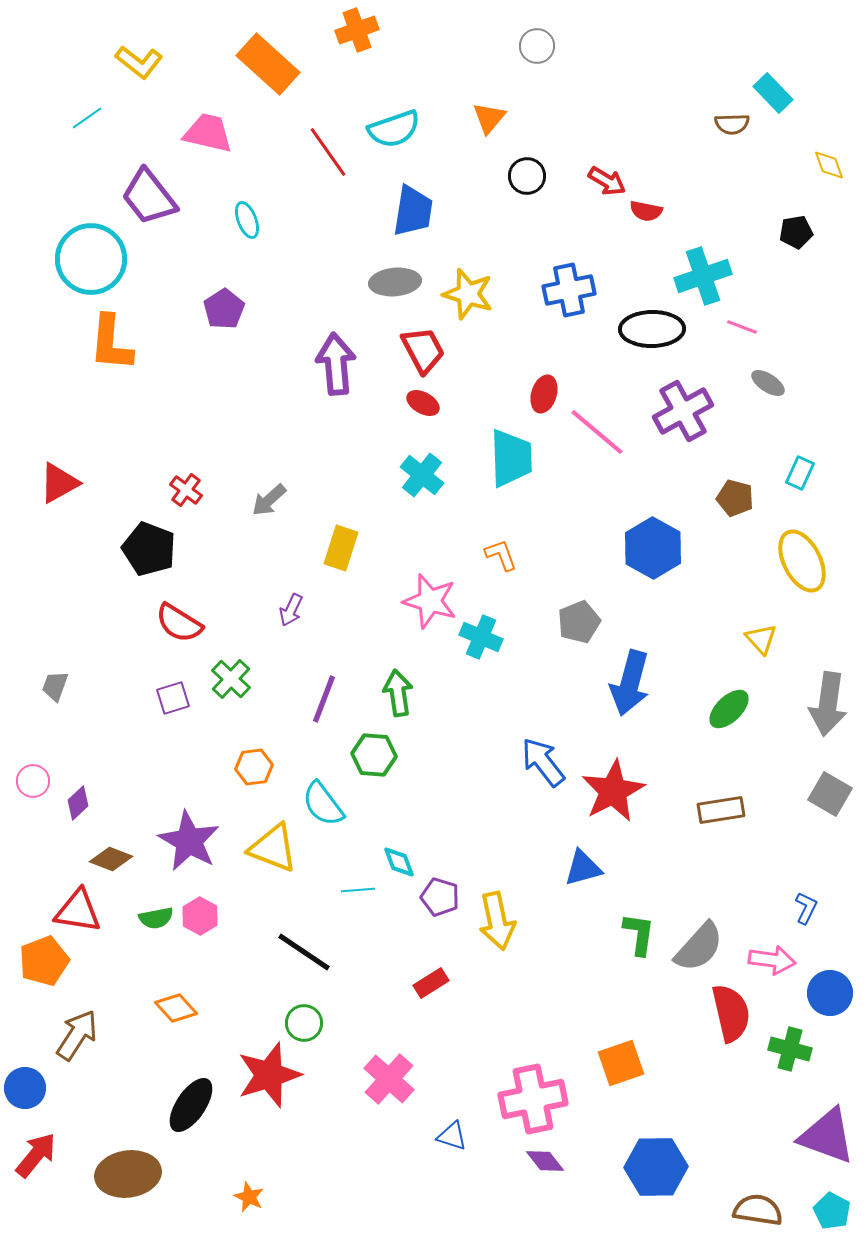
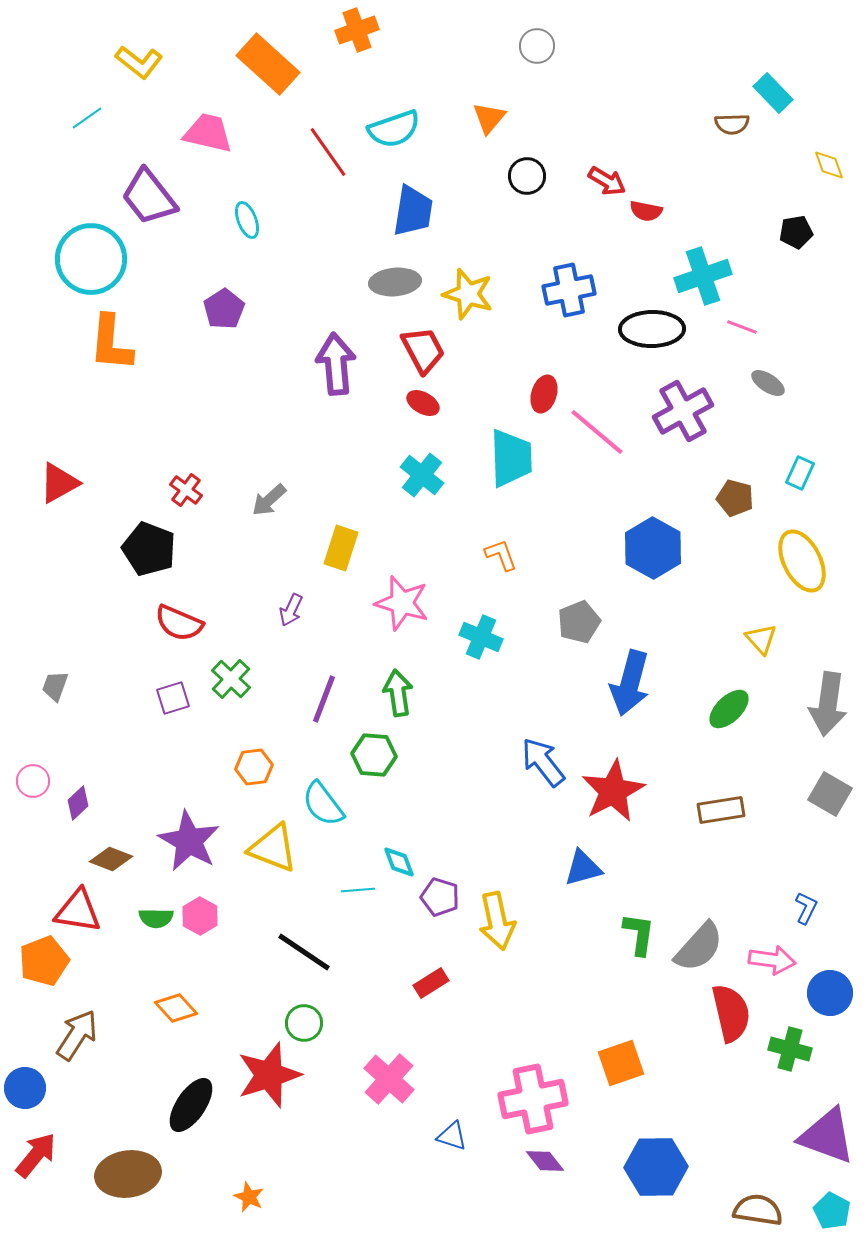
pink star at (430, 601): moved 28 px left, 2 px down
red semicircle at (179, 623): rotated 9 degrees counterclockwise
green semicircle at (156, 918): rotated 12 degrees clockwise
